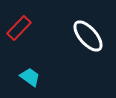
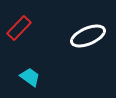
white ellipse: rotated 72 degrees counterclockwise
